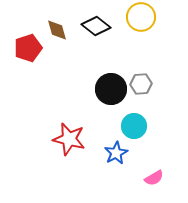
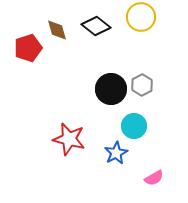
gray hexagon: moved 1 px right, 1 px down; rotated 25 degrees counterclockwise
